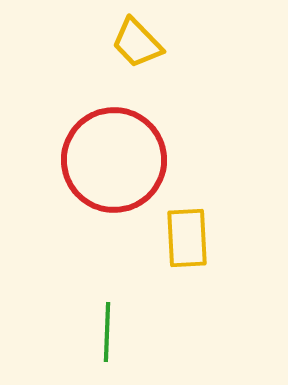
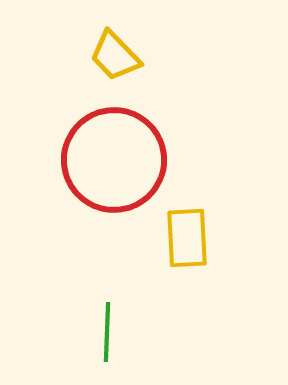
yellow trapezoid: moved 22 px left, 13 px down
